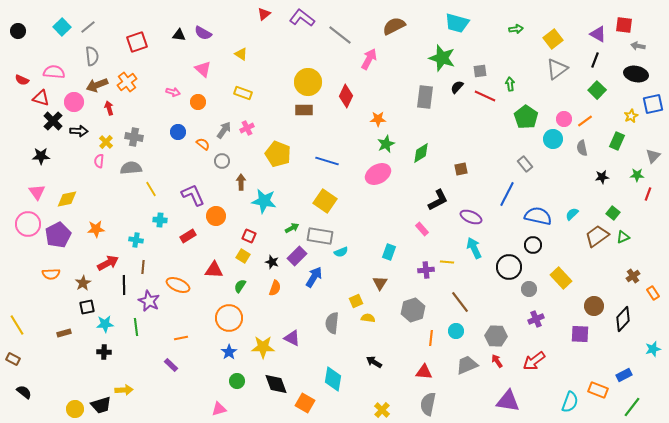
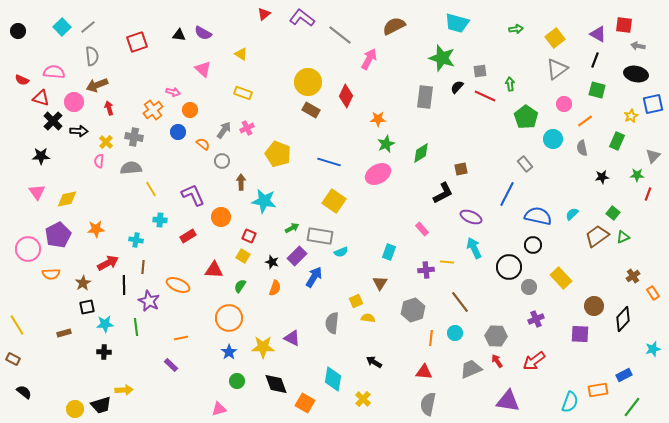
yellow square at (553, 39): moved 2 px right, 1 px up
orange cross at (127, 82): moved 26 px right, 28 px down
green square at (597, 90): rotated 30 degrees counterclockwise
orange circle at (198, 102): moved 8 px left, 8 px down
brown rectangle at (304, 110): moved 7 px right; rotated 30 degrees clockwise
pink circle at (564, 119): moved 15 px up
blue line at (327, 161): moved 2 px right, 1 px down
black L-shape at (438, 200): moved 5 px right, 7 px up
yellow square at (325, 201): moved 9 px right
orange circle at (216, 216): moved 5 px right, 1 px down
pink circle at (28, 224): moved 25 px down
gray circle at (529, 289): moved 2 px up
cyan circle at (456, 331): moved 1 px left, 2 px down
gray trapezoid at (467, 365): moved 4 px right, 4 px down
orange rectangle at (598, 390): rotated 30 degrees counterclockwise
yellow cross at (382, 410): moved 19 px left, 11 px up
